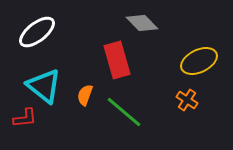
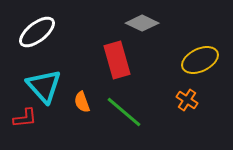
gray diamond: rotated 20 degrees counterclockwise
yellow ellipse: moved 1 px right, 1 px up
cyan triangle: rotated 9 degrees clockwise
orange semicircle: moved 3 px left, 7 px down; rotated 40 degrees counterclockwise
